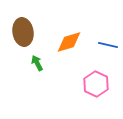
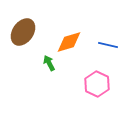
brown ellipse: rotated 44 degrees clockwise
green arrow: moved 12 px right
pink hexagon: moved 1 px right
